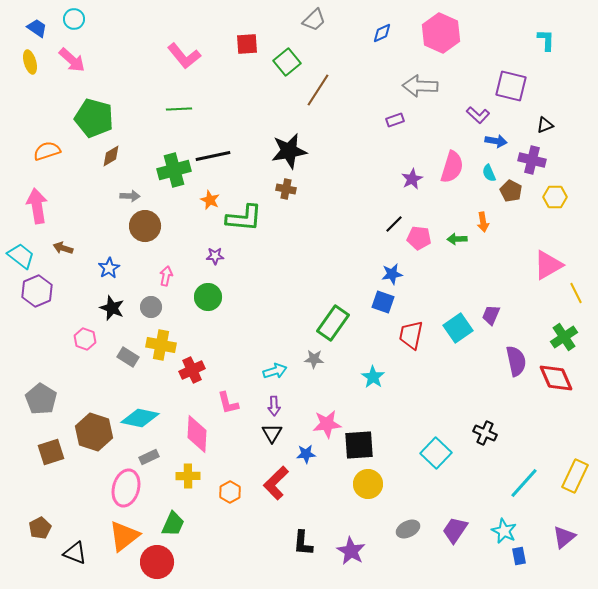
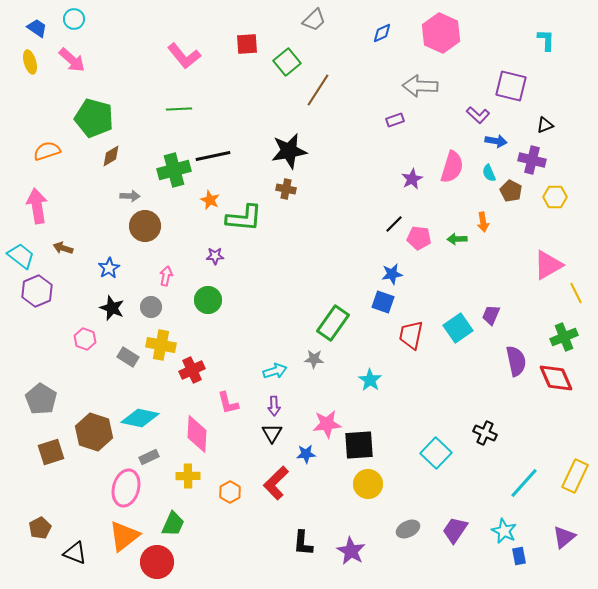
green circle at (208, 297): moved 3 px down
green cross at (564, 337): rotated 12 degrees clockwise
cyan star at (373, 377): moved 3 px left, 3 px down
